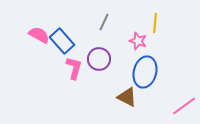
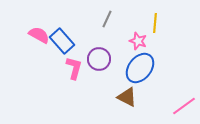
gray line: moved 3 px right, 3 px up
blue ellipse: moved 5 px left, 4 px up; rotated 24 degrees clockwise
